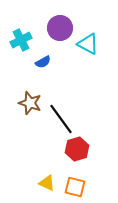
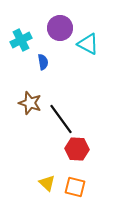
blue semicircle: rotated 70 degrees counterclockwise
red hexagon: rotated 20 degrees clockwise
yellow triangle: rotated 18 degrees clockwise
